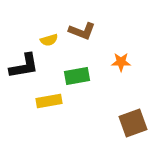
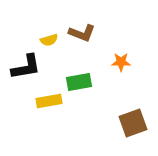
brown L-shape: moved 2 px down
black L-shape: moved 2 px right, 1 px down
green rectangle: moved 2 px right, 6 px down
